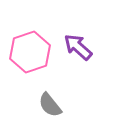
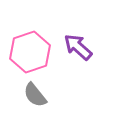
gray semicircle: moved 15 px left, 10 px up
